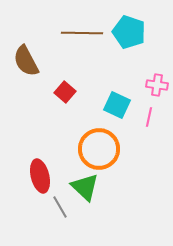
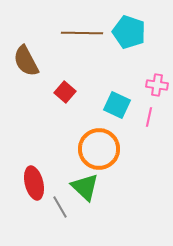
red ellipse: moved 6 px left, 7 px down
